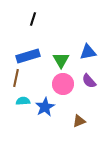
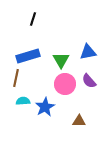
pink circle: moved 2 px right
brown triangle: rotated 24 degrees clockwise
